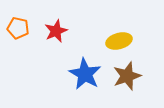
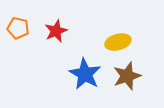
yellow ellipse: moved 1 px left, 1 px down
